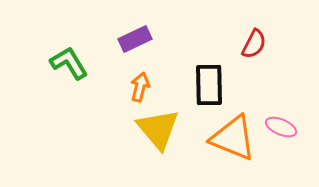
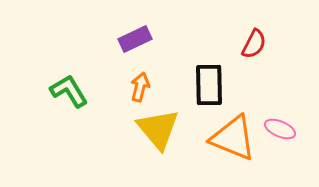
green L-shape: moved 28 px down
pink ellipse: moved 1 px left, 2 px down
